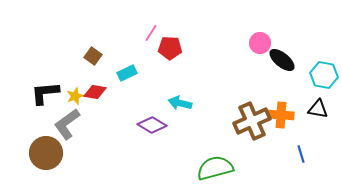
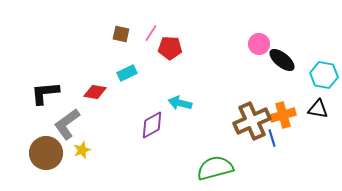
pink circle: moved 1 px left, 1 px down
brown square: moved 28 px right, 22 px up; rotated 24 degrees counterclockwise
yellow star: moved 7 px right, 54 px down
orange cross: moved 2 px right; rotated 20 degrees counterclockwise
purple diamond: rotated 60 degrees counterclockwise
blue line: moved 29 px left, 16 px up
